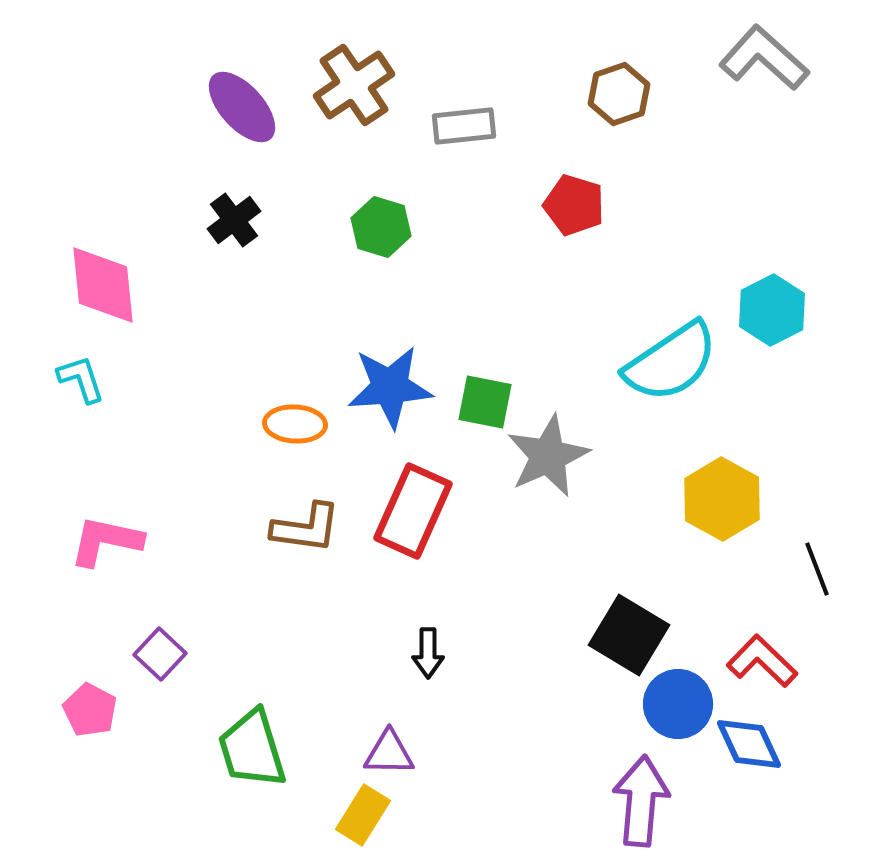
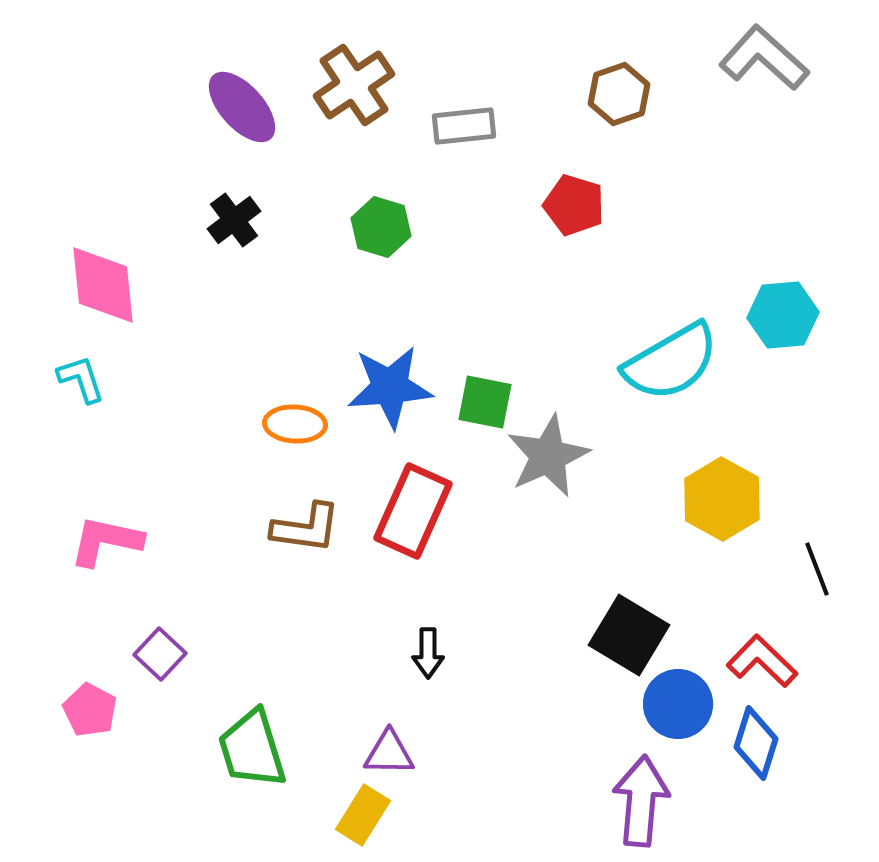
cyan hexagon: moved 11 px right, 5 px down; rotated 22 degrees clockwise
cyan semicircle: rotated 4 degrees clockwise
blue diamond: moved 7 px right, 1 px up; rotated 42 degrees clockwise
